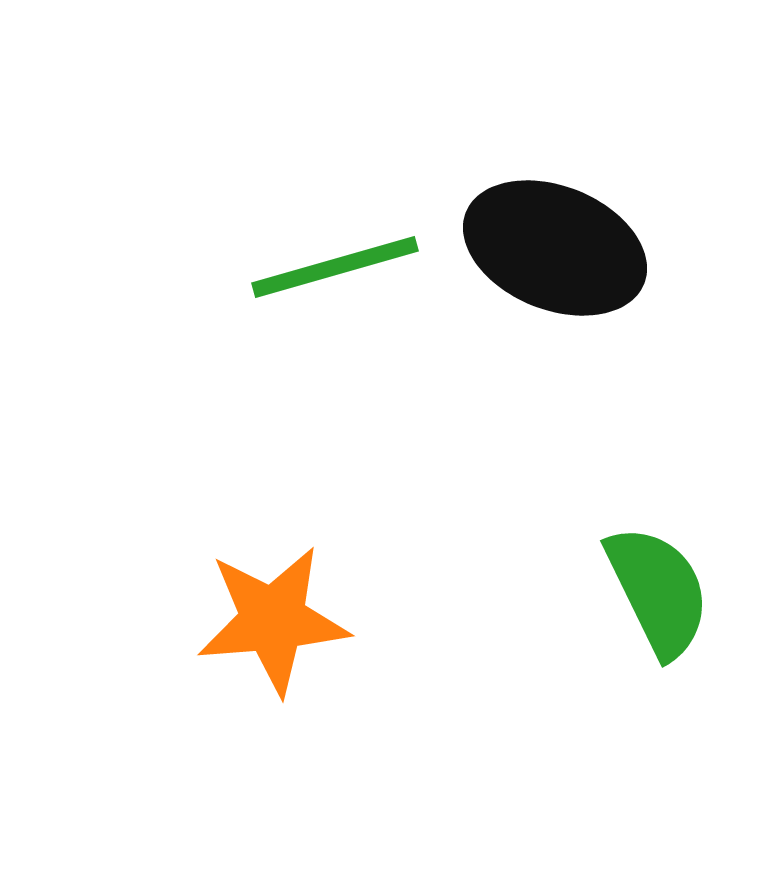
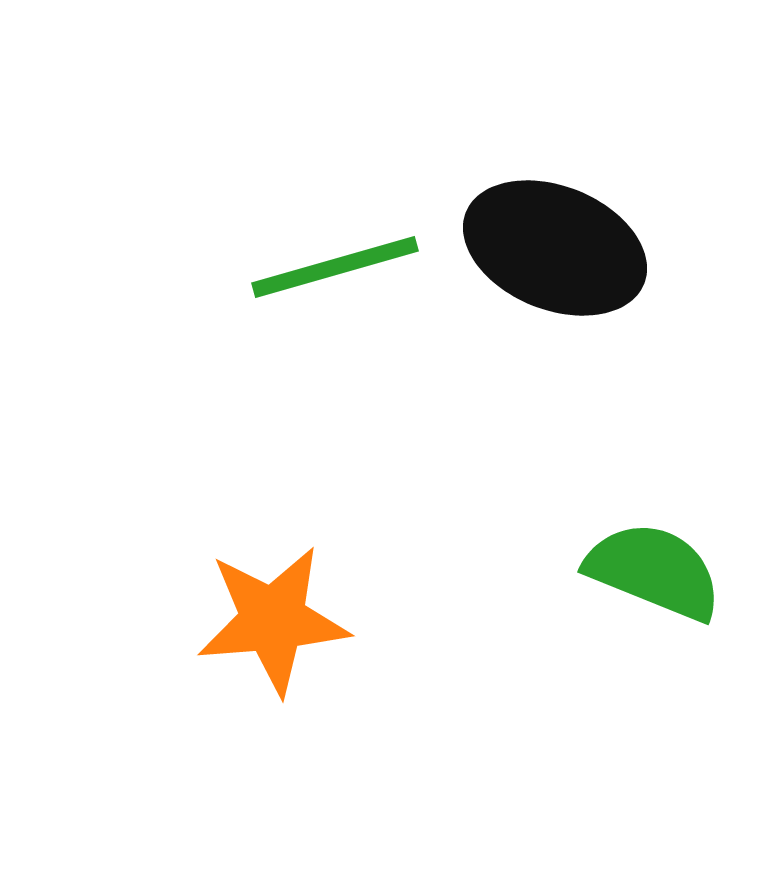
green semicircle: moved 4 px left, 20 px up; rotated 42 degrees counterclockwise
